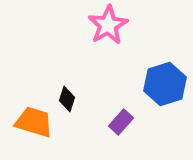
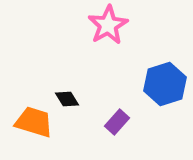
black diamond: rotated 50 degrees counterclockwise
purple rectangle: moved 4 px left
